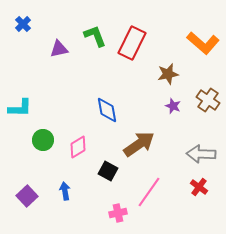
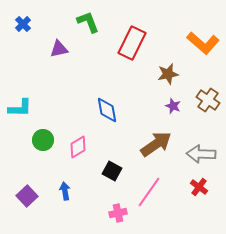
green L-shape: moved 7 px left, 14 px up
brown arrow: moved 17 px right
black square: moved 4 px right
